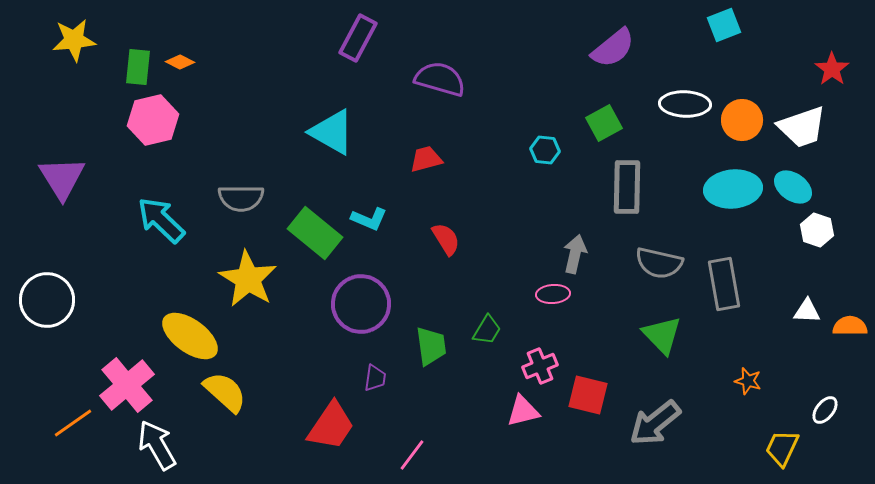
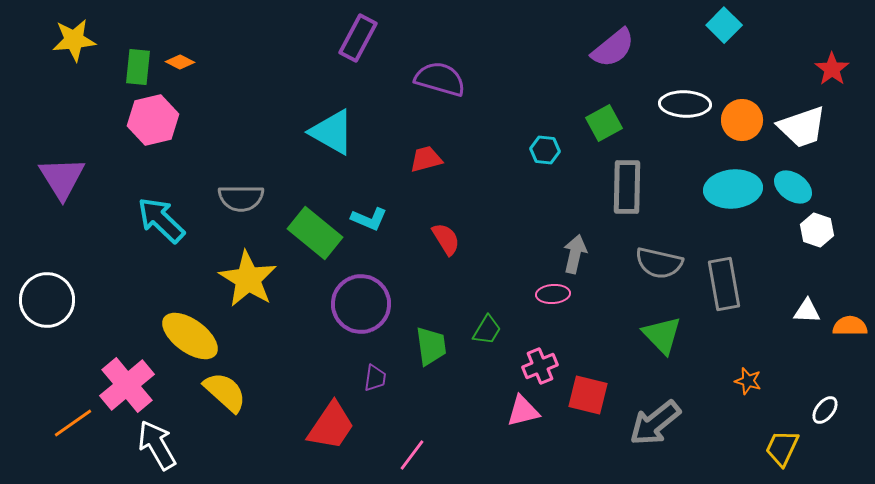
cyan square at (724, 25): rotated 24 degrees counterclockwise
